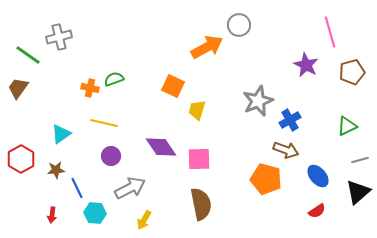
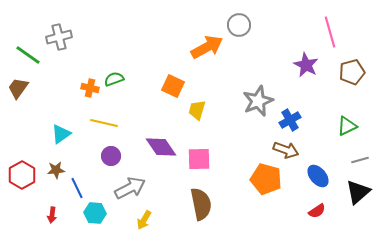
red hexagon: moved 1 px right, 16 px down
